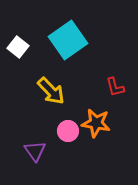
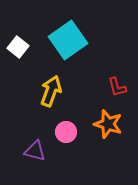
red L-shape: moved 2 px right
yellow arrow: rotated 116 degrees counterclockwise
orange star: moved 12 px right, 1 px down; rotated 8 degrees clockwise
pink circle: moved 2 px left, 1 px down
purple triangle: rotated 40 degrees counterclockwise
